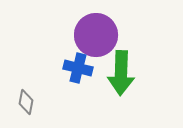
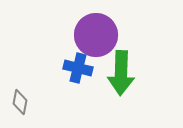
gray diamond: moved 6 px left
